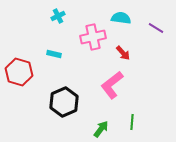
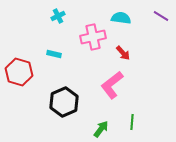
purple line: moved 5 px right, 12 px up
